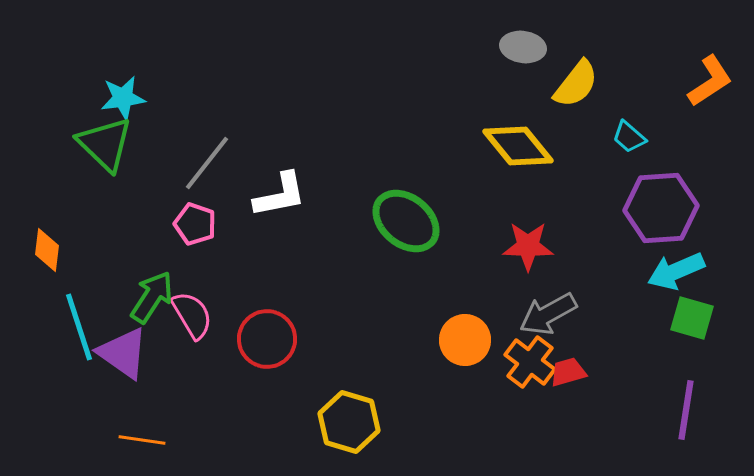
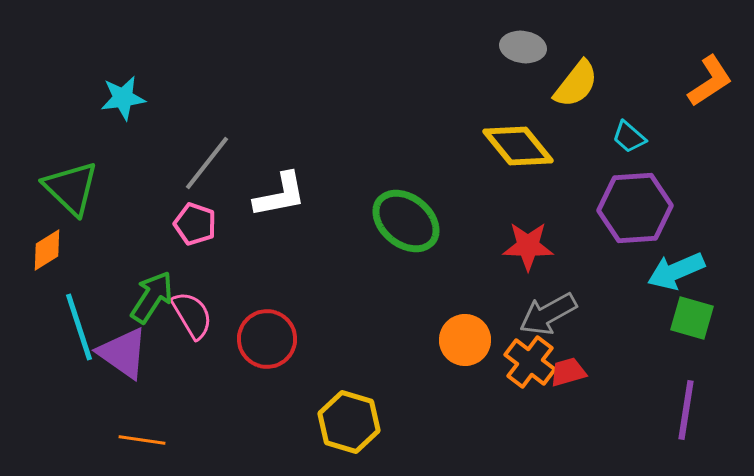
green triangle: moved 34 px left, 44 px down
purple hexagon: moved 26 px left
orange diamond: rotated 51 degrees clockwise
